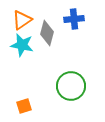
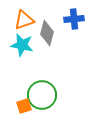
orange triangle: moved 2 px right; rotated 15 degrees clockwise
green circle: moved 29 px left, 9 px down
